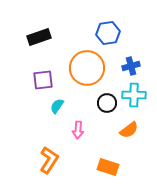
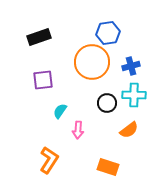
orange circle: moved 5 px right, 6 px up
cyan semicircle: moved 3 px right, 5 px down
